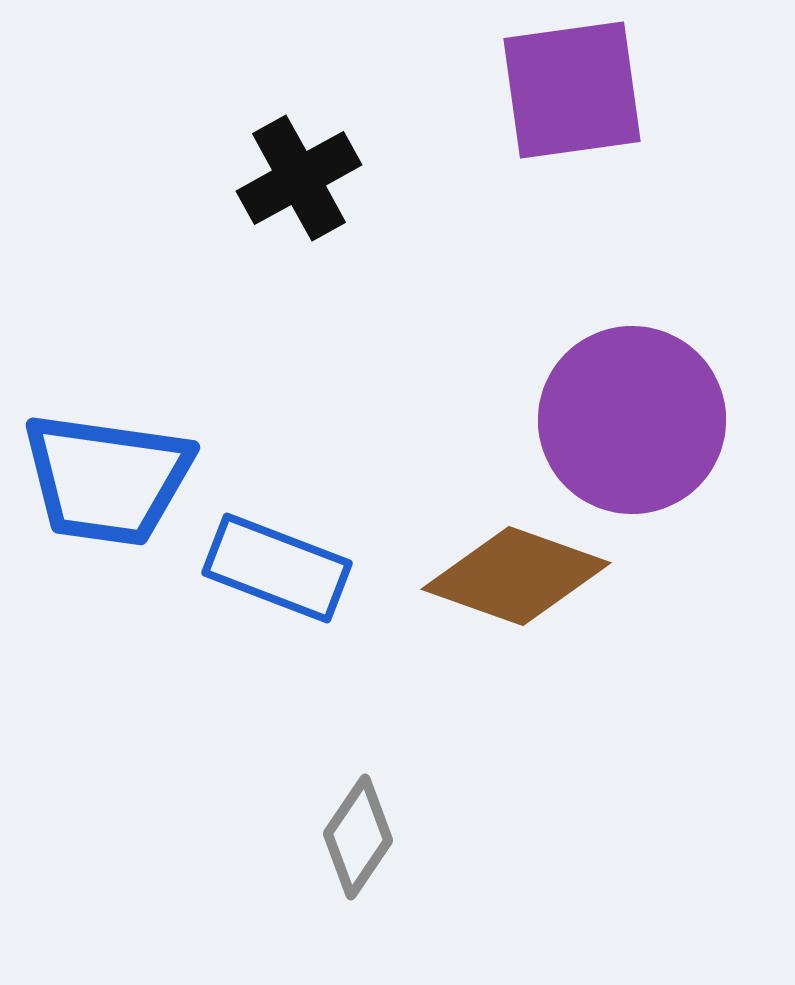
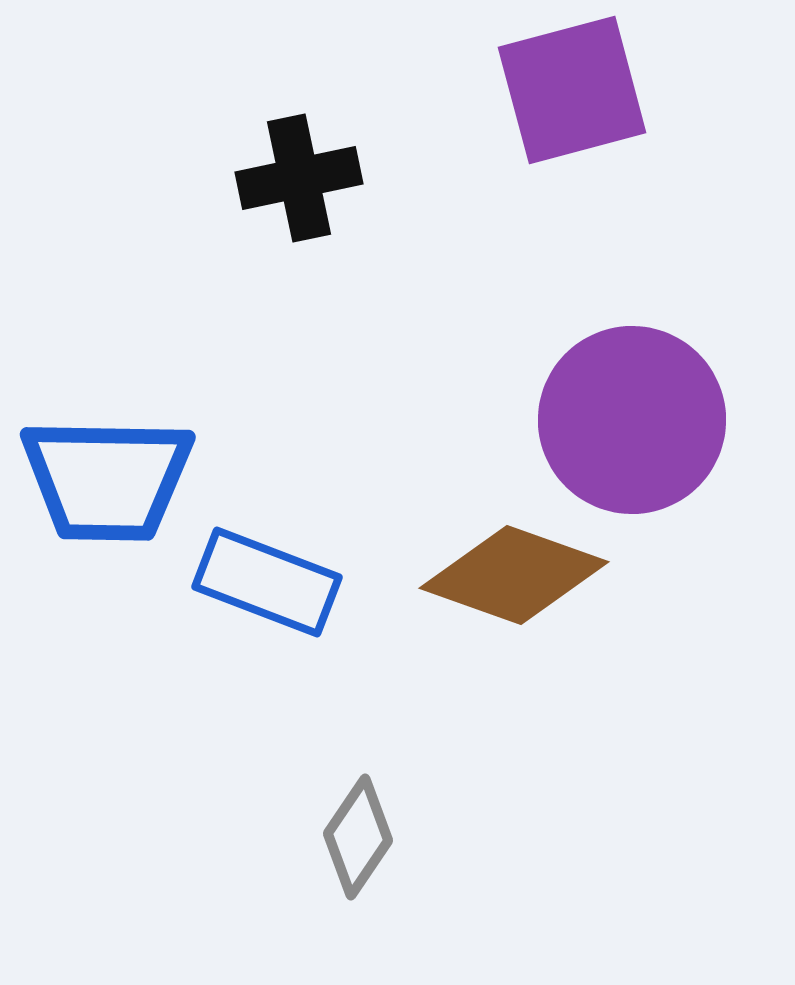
purple square: rotated 7 degrees counterclockwise
black cross: rotated 17 degrees clockwise
blue trapezoid: rotated 7 degrees counterclockwise
blue rectangle: moved 10 px left, 14 px down
brown diamond: moved 2 px left, 1 px up
